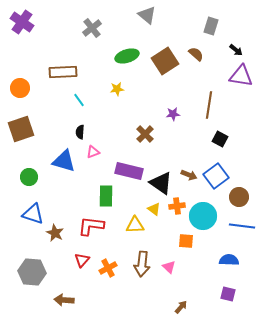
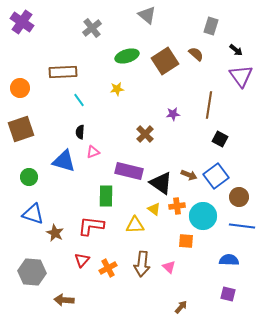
purple triangle at (241, 76): rotated 45 degrees clockwise
